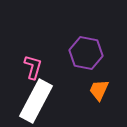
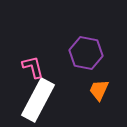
pink L-shape: rotated 30 degrees counterclockwise
white rectangle: moved 2 px right, 1 px up
